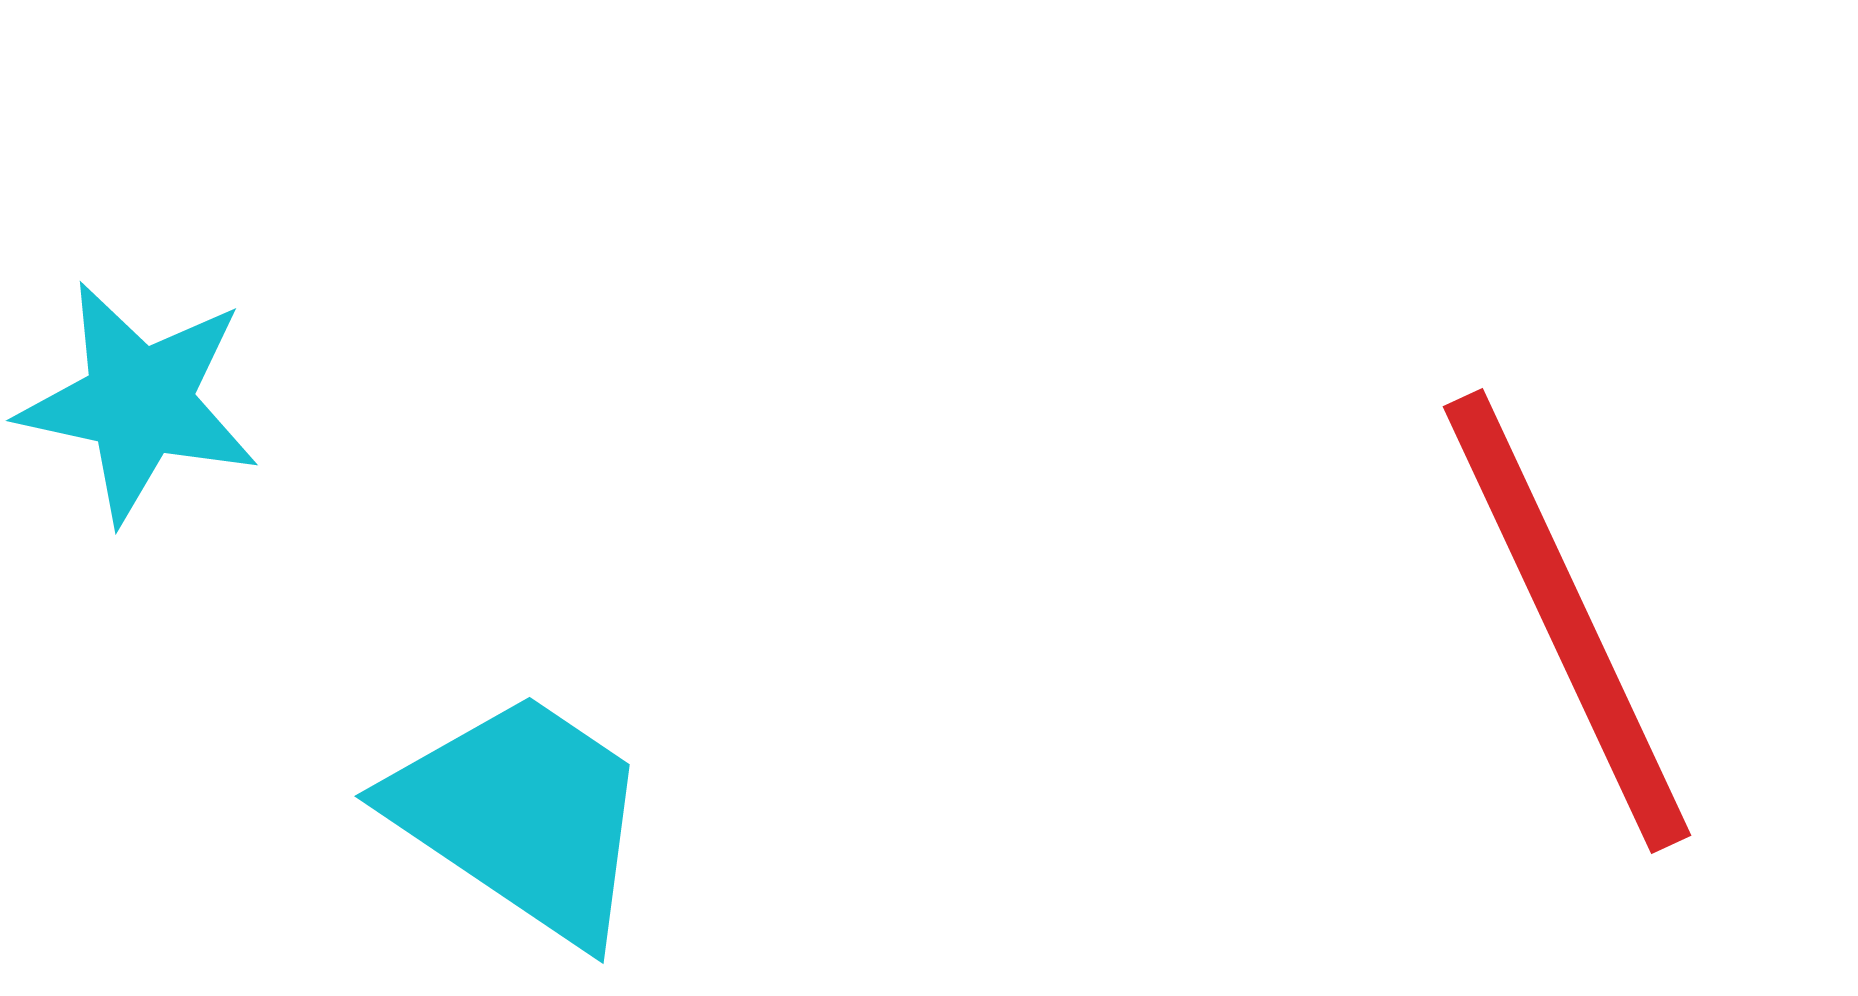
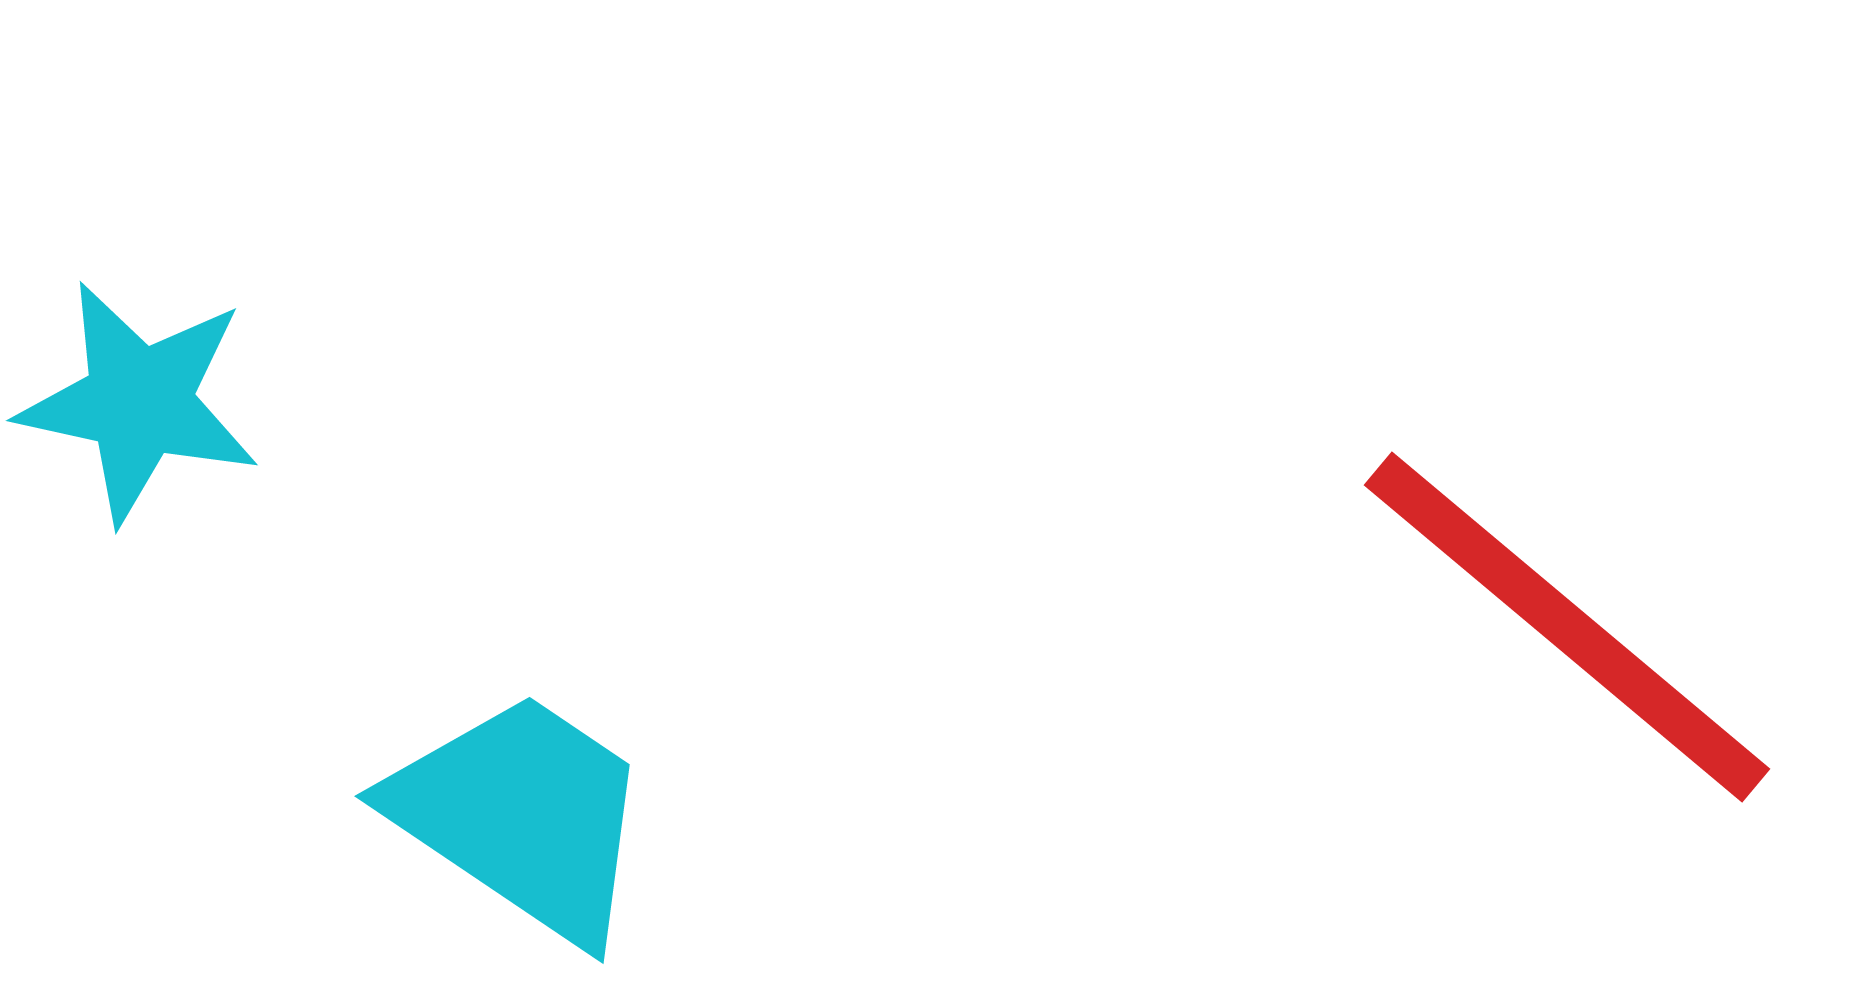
red line: moved 6 px down; rotated 25 degrees counterclockwise
